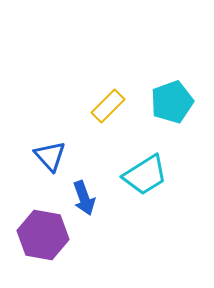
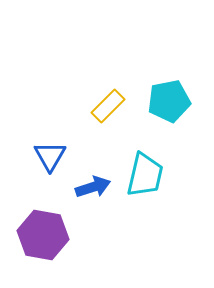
cyan pentagon: moved 3 px left, 1 px up; rotated 9 degrees clockwise
blue triangle: rotated 12 degrees clockwise
cyan trapezoid: rotated 45 degrees counterclockwise
blue arrow: moved 9 px right, 11 px up; rotated 88 degrees counterclockwise
